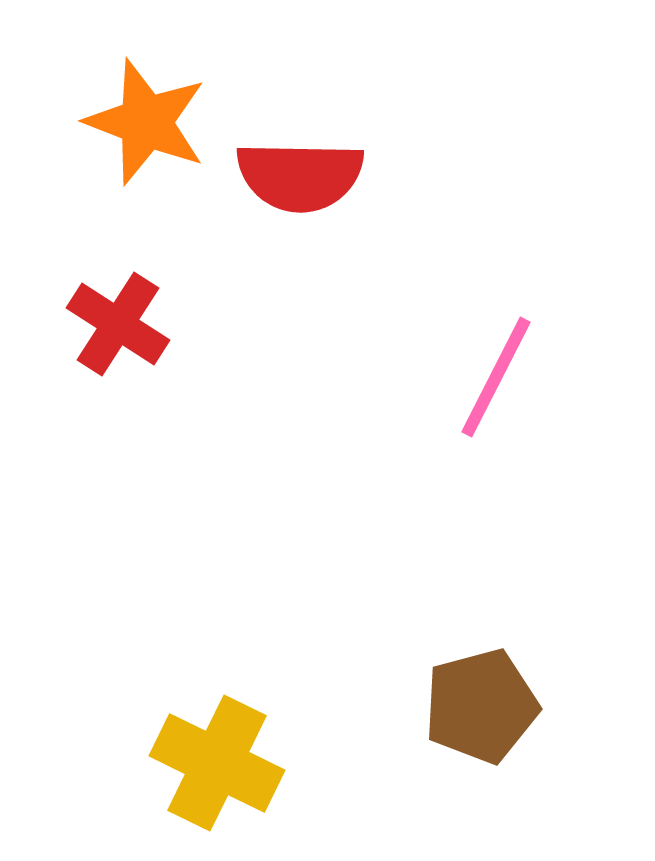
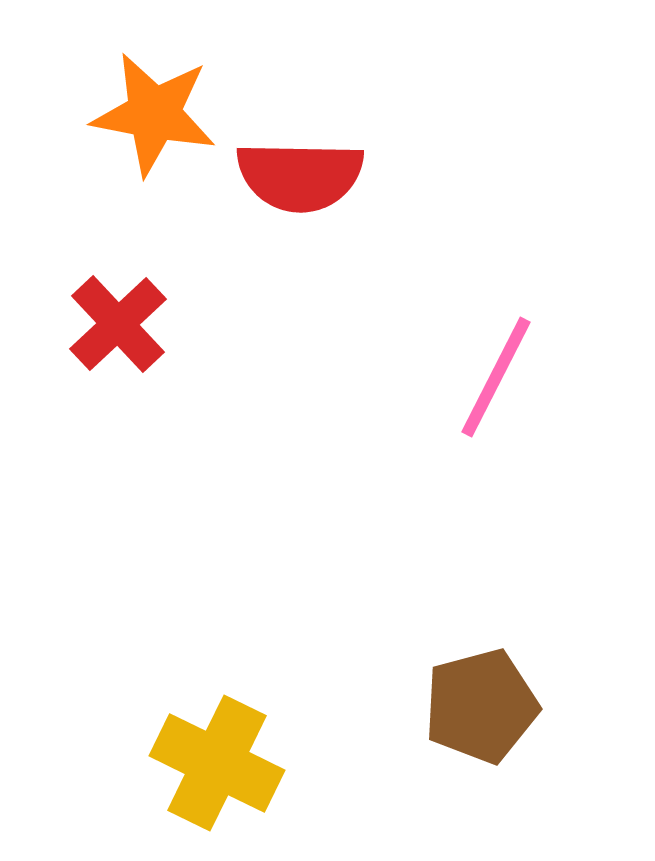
orange star: moved 8 px right, 8 px up; rotated 10 degrees counterclockwise
red cross: rotated 14 degrees clockwise
